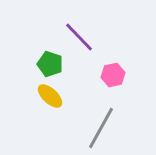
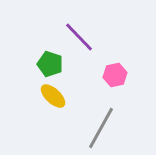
pink hexagon: moved 2 px right
yellow ellipse: moved 3 px right
